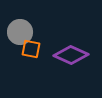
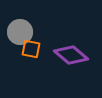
purple diamond: rotated 16 degrees clockwise
